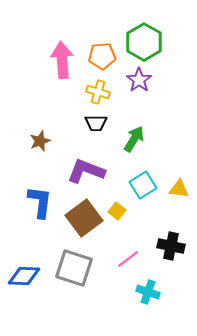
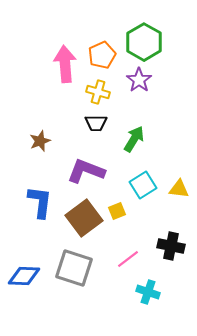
orange pentagon: moved 1 px up; rotated 20 degrees counterclockwise
pink arrow: moved 3 px right, 4 px down
yellow square: rotated 30 degrees clockwise
